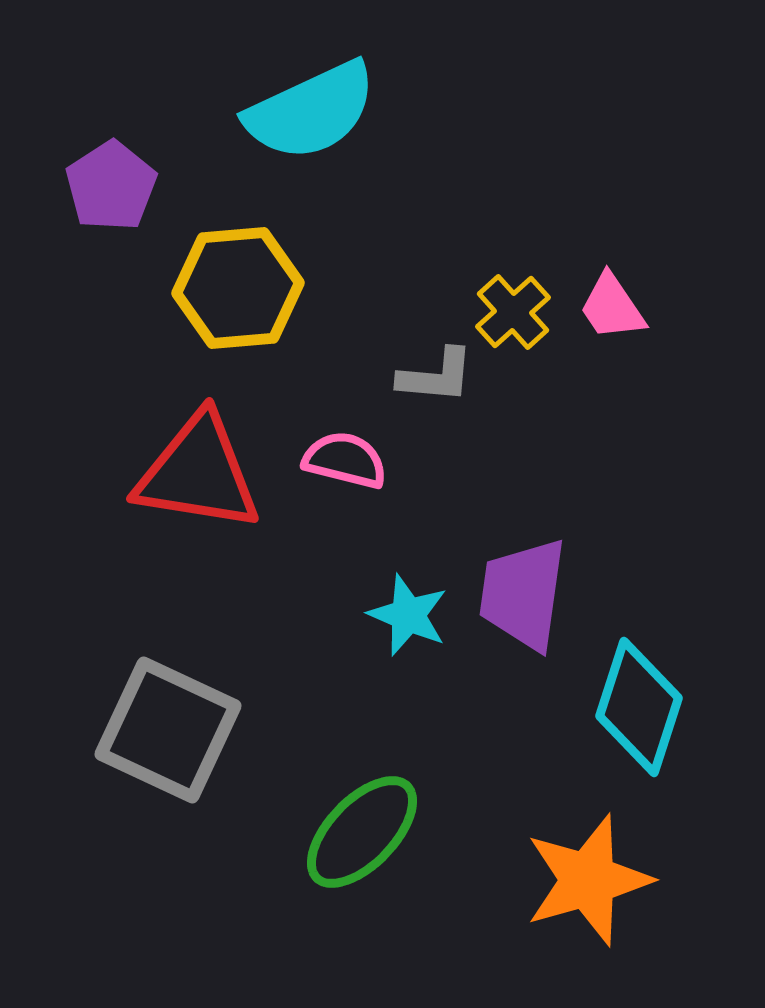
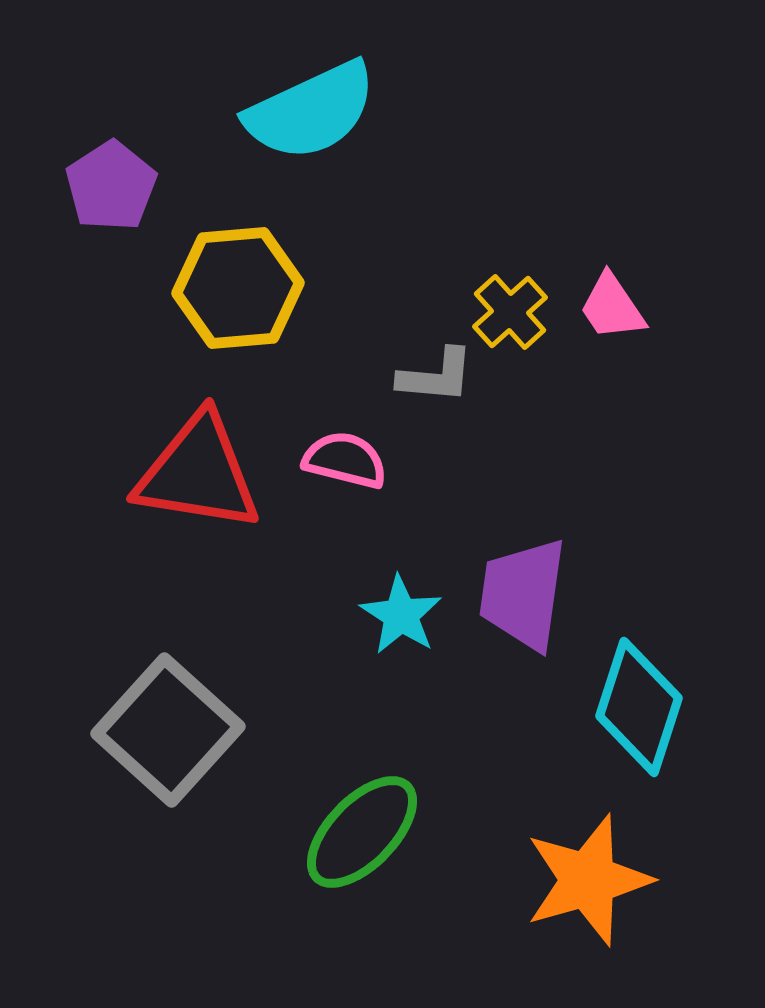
yellow cross: moved 3 px left
cyan star: moved 7 px left; rotated 10 degrees clockwise
gray square: rotated 17 degrees clockwise
